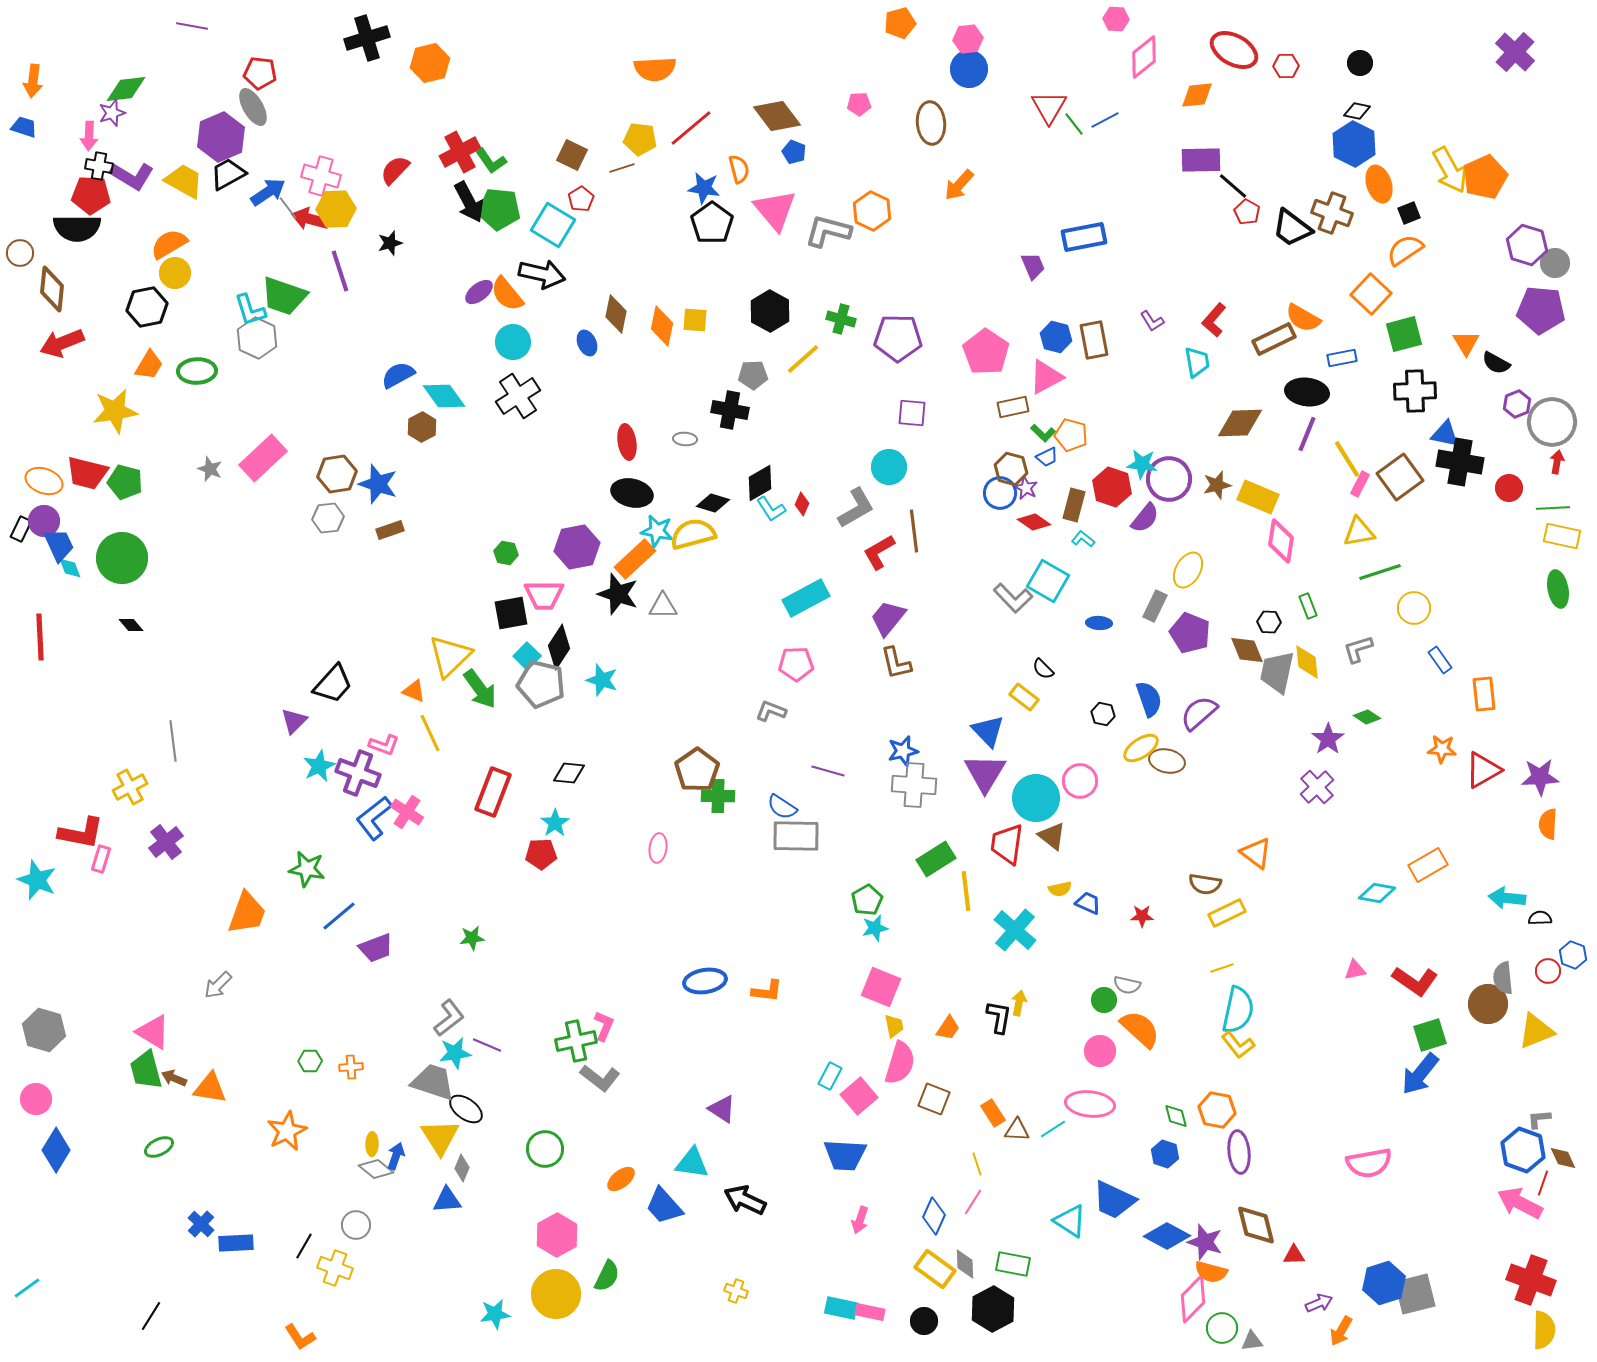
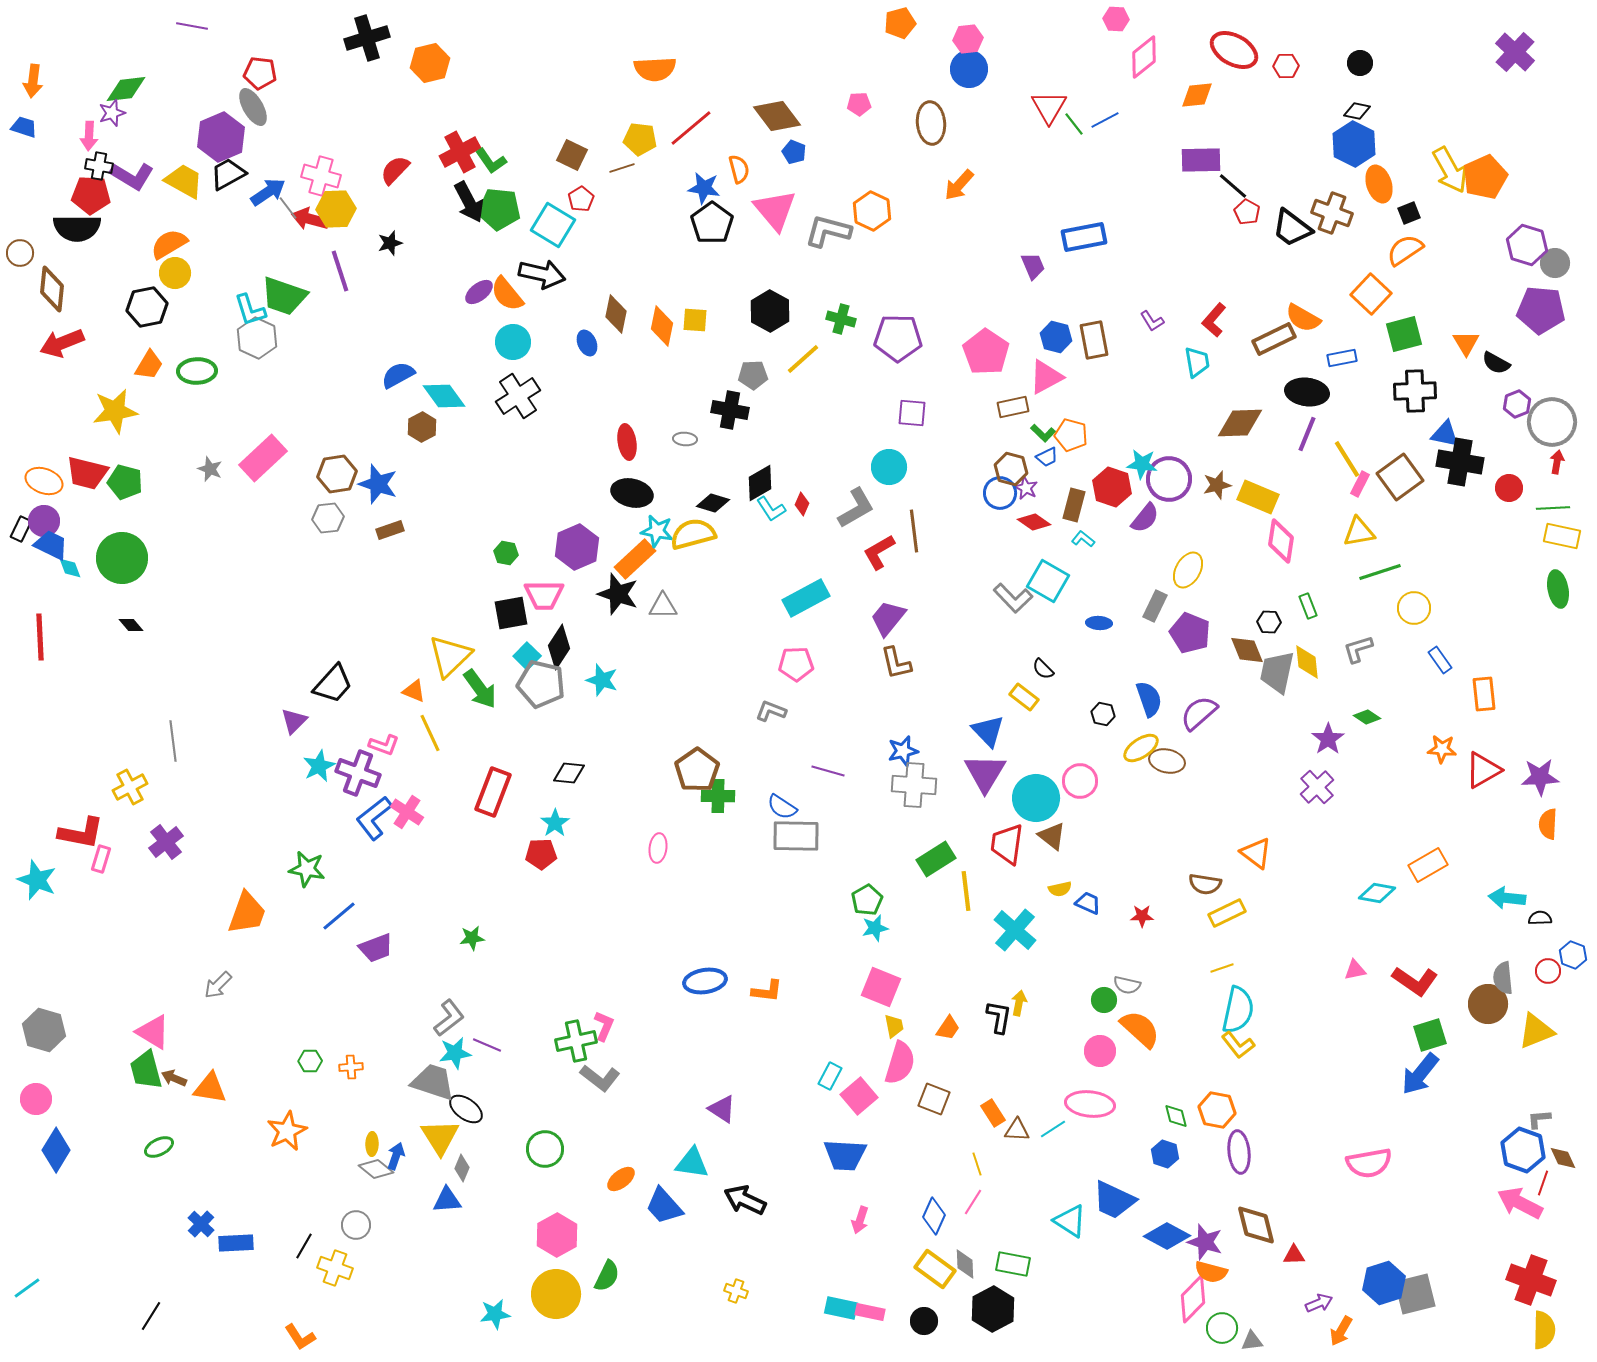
blue trapezoid at (59, 545): moved 8 px left; rotated 39 degrees counterclockwise
purple hexagon at (577, 547): rotated 12 degrees counterclockwise
